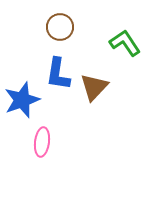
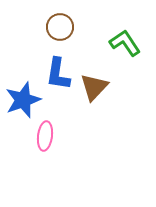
blue star: moved 1 px right
pink ellipse: moved 3 px right, 6 px up
